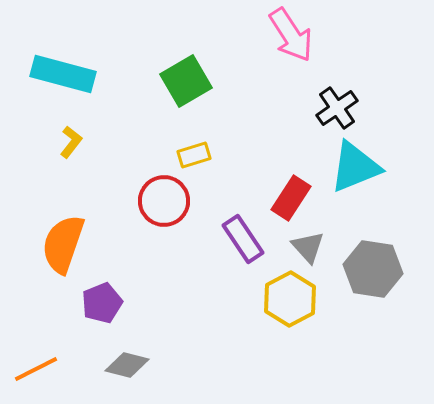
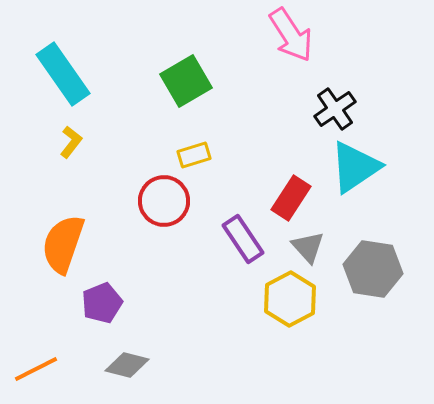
cyan rectangle: rotated 40 degrees clockwise
black cross: moved 2 px left, 1 px down
cyan triangle: rotated 12 degrees counterclockwise
